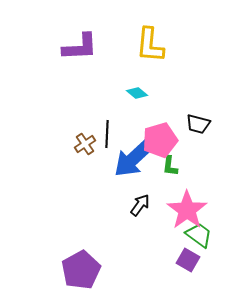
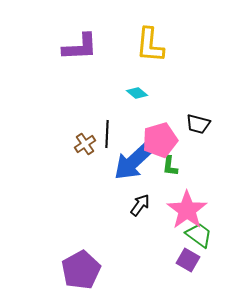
blue arrow: moved 3 px down
